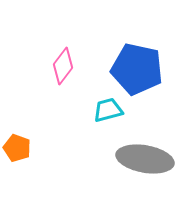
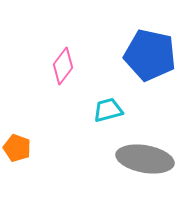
blue pentagon: moved 13 px right, 14 px up
